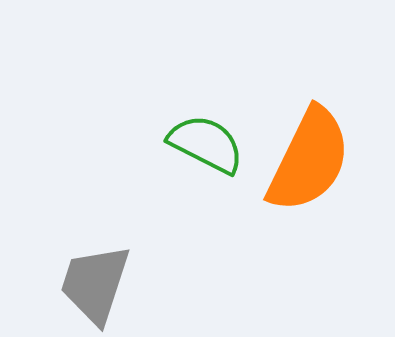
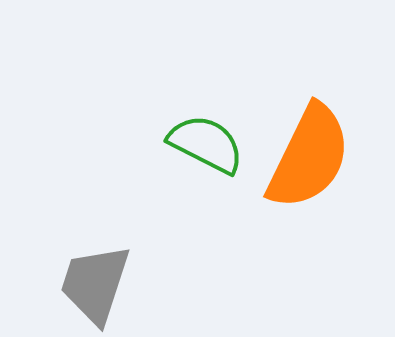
orange semicircle: moved 3 px up
